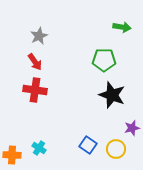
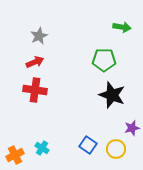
red arrow: rotated 78 degrees counterclockwise
cyan cross: moved 3 px right
orange cross: moved 3 px right; rotated 30 degrees counterclockwise
